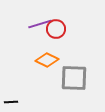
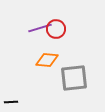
purple line: moved 4 px down
orange diamond: rotated 20 degrees counterclockwise
gray square: rotated 8 degrees counterclockwise
